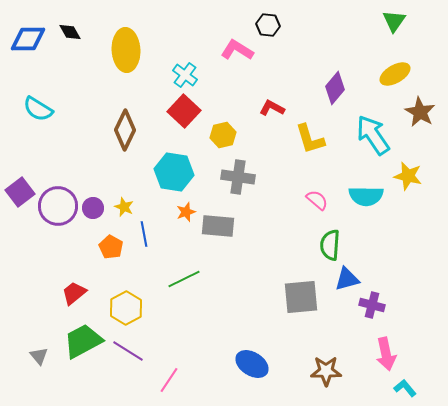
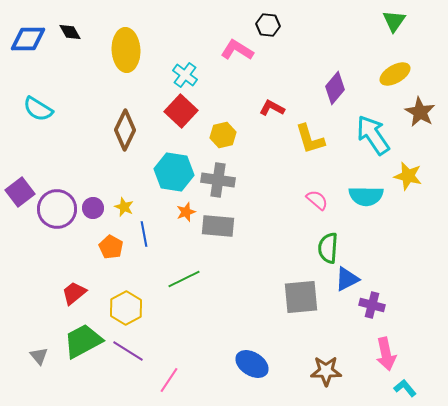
red square at (184, 111): moved 3 px left
gray cross at (238, 177): moved 20 px left, 3 px down
purple circle at (58, 206): moved 1 px left, 3 px down
green semicircle at (330, 245): moved 2 px left, 3 px down
blue triangle at (347, 279): rotated 12 degrees counterclockwise
